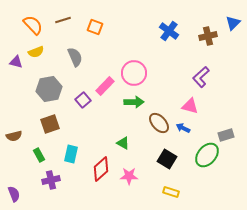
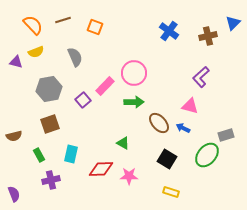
red diamond: rotated 40 degrees clockwise
